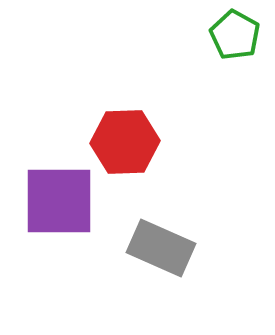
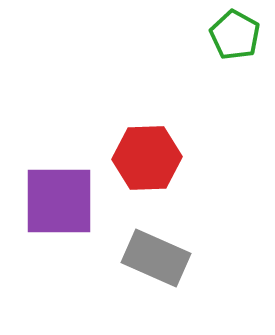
red hexagon: moved 22 px right, 16 px down
gray rectangle: moved 5 px left, 10 px down
